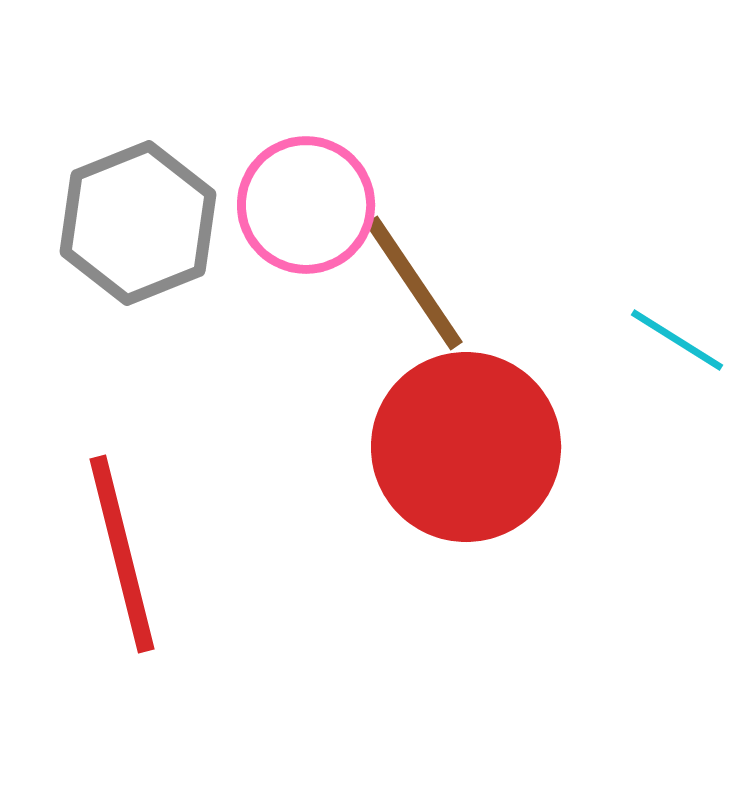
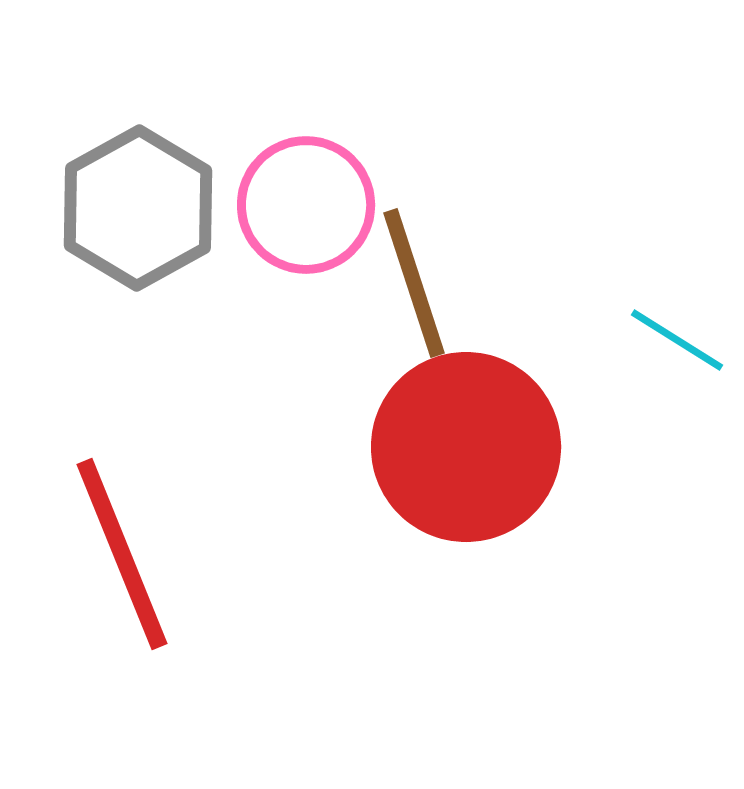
gray hexagon: moved 15 px up; rotated 7 degrees counterclockwise
brown line: rotated 16 degrees clockwise
red line: rotated 8 degrees counterclockwise
